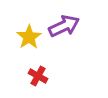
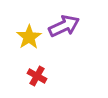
red cross: moved 1 px left
